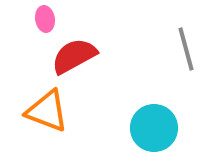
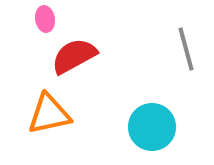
orange triangle: moved 2 px right, 3 px down; rotated 33 degrees counterclockwise
cyan circle: moved 2 px left, 1 px up
